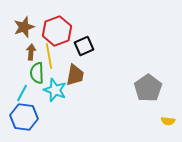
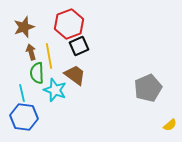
red hexagon: moved 12 px right, 7 px up
black square: moved 5 px left
brown arrow: rotated 21 degrees counterclockwise
brown trapezoid: rotated 65 degrees counterclockwise
gray pentagon: rotated 12 degrees clockwise
cyan line: rotated 42 degrees counterclockwise
yellow semicircle: moved 2 px right, 4 px down; rotated 48 degrees counterclockwise
